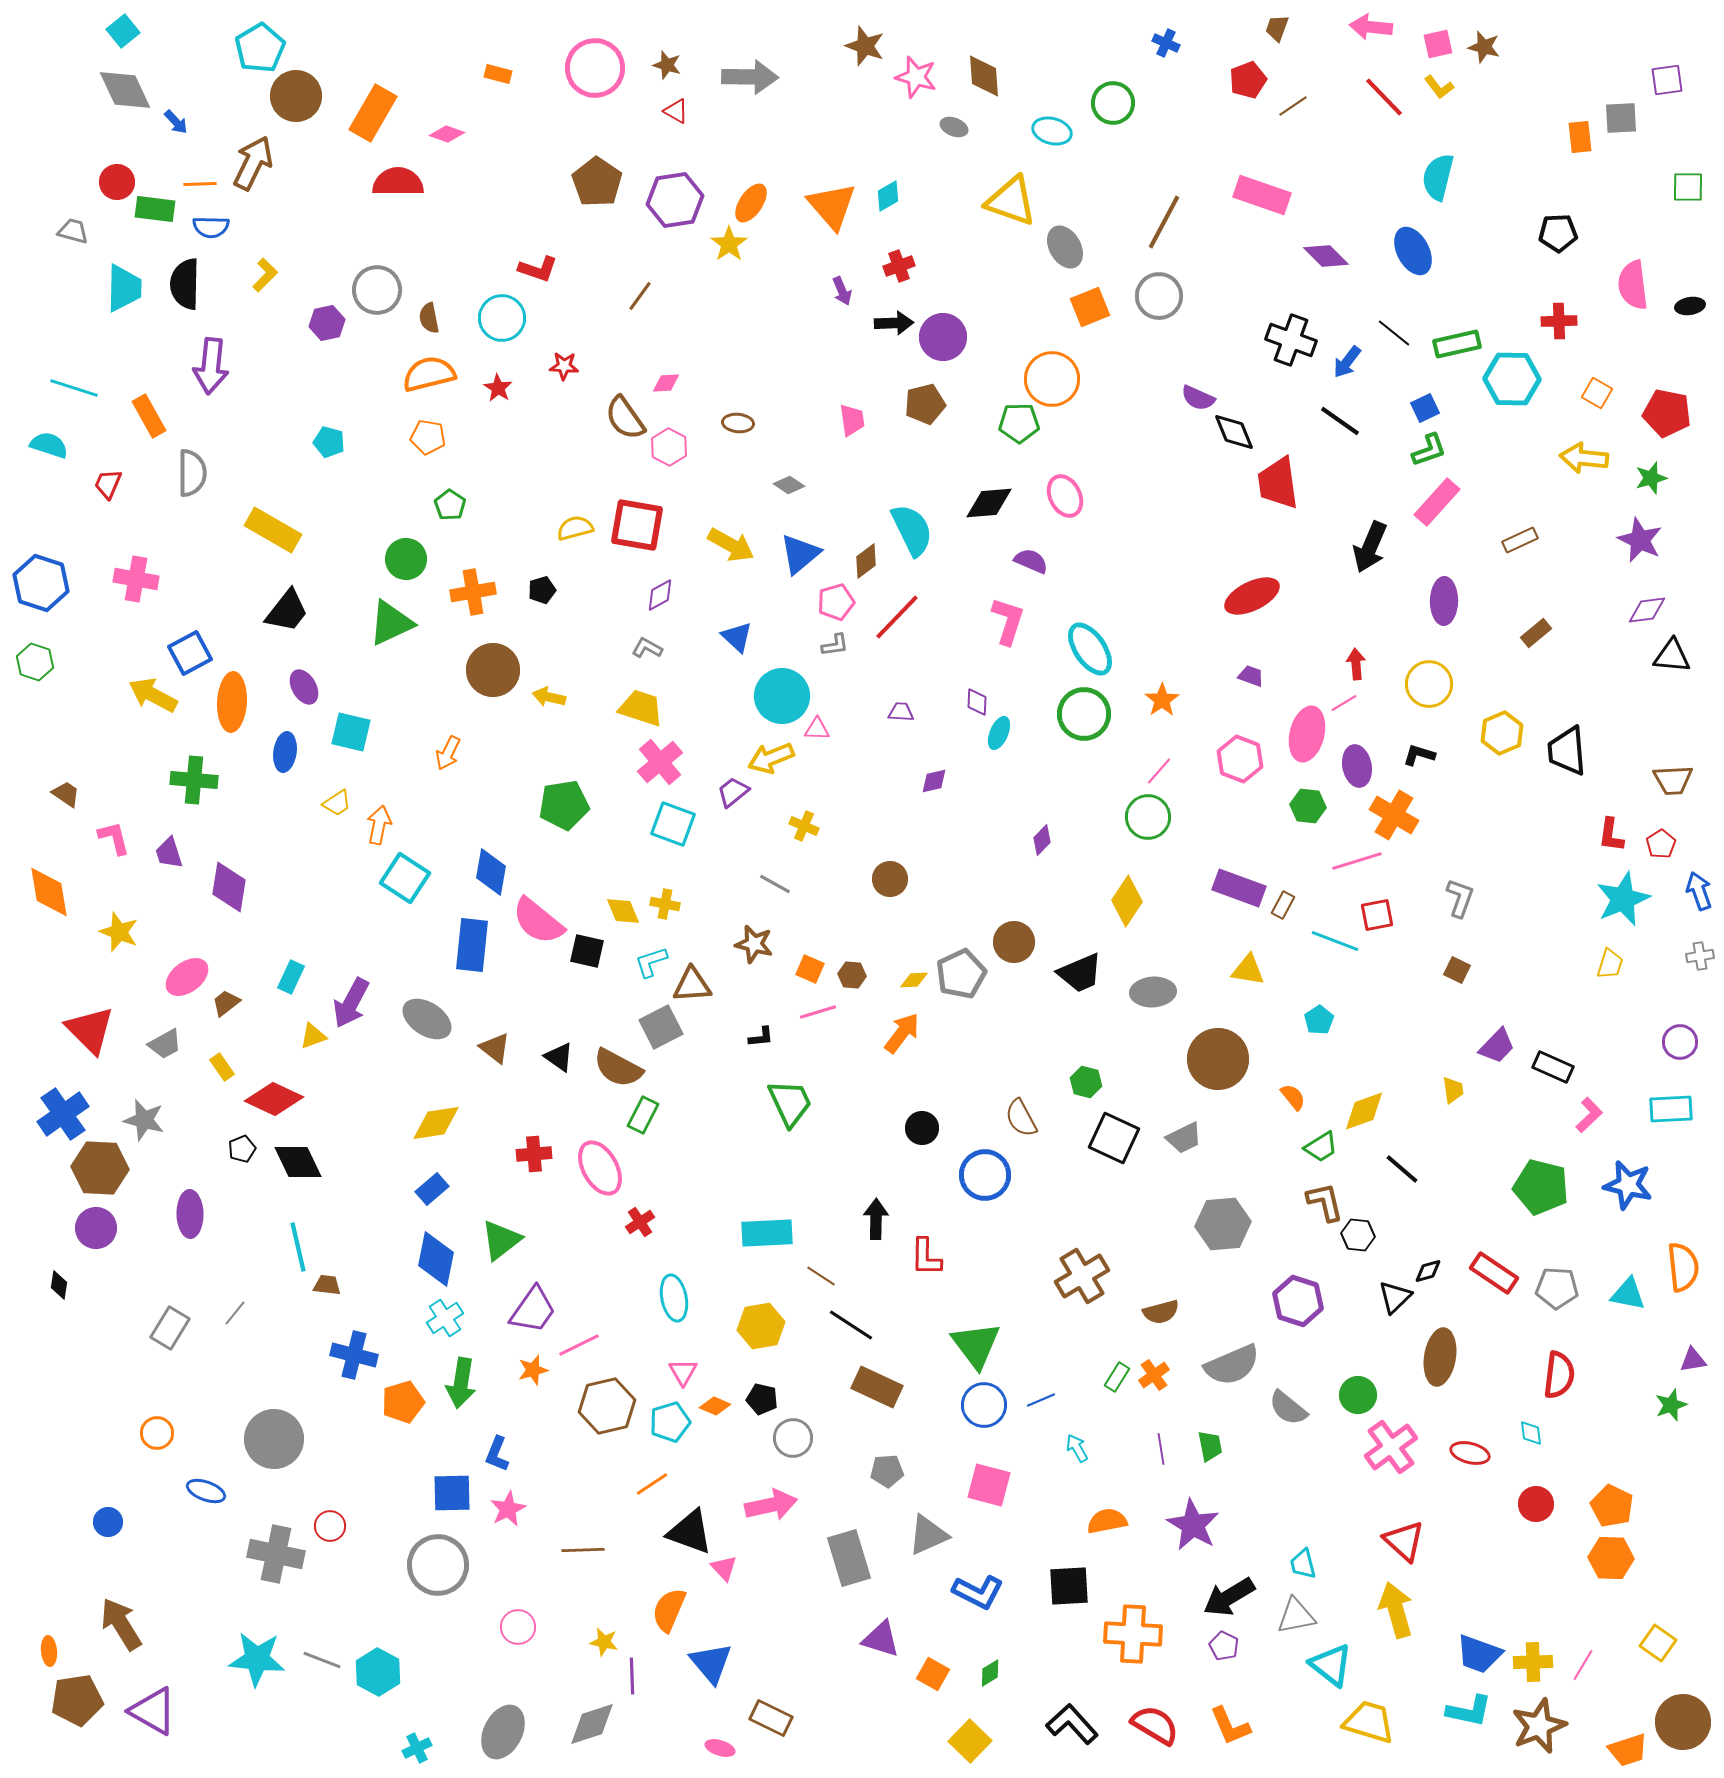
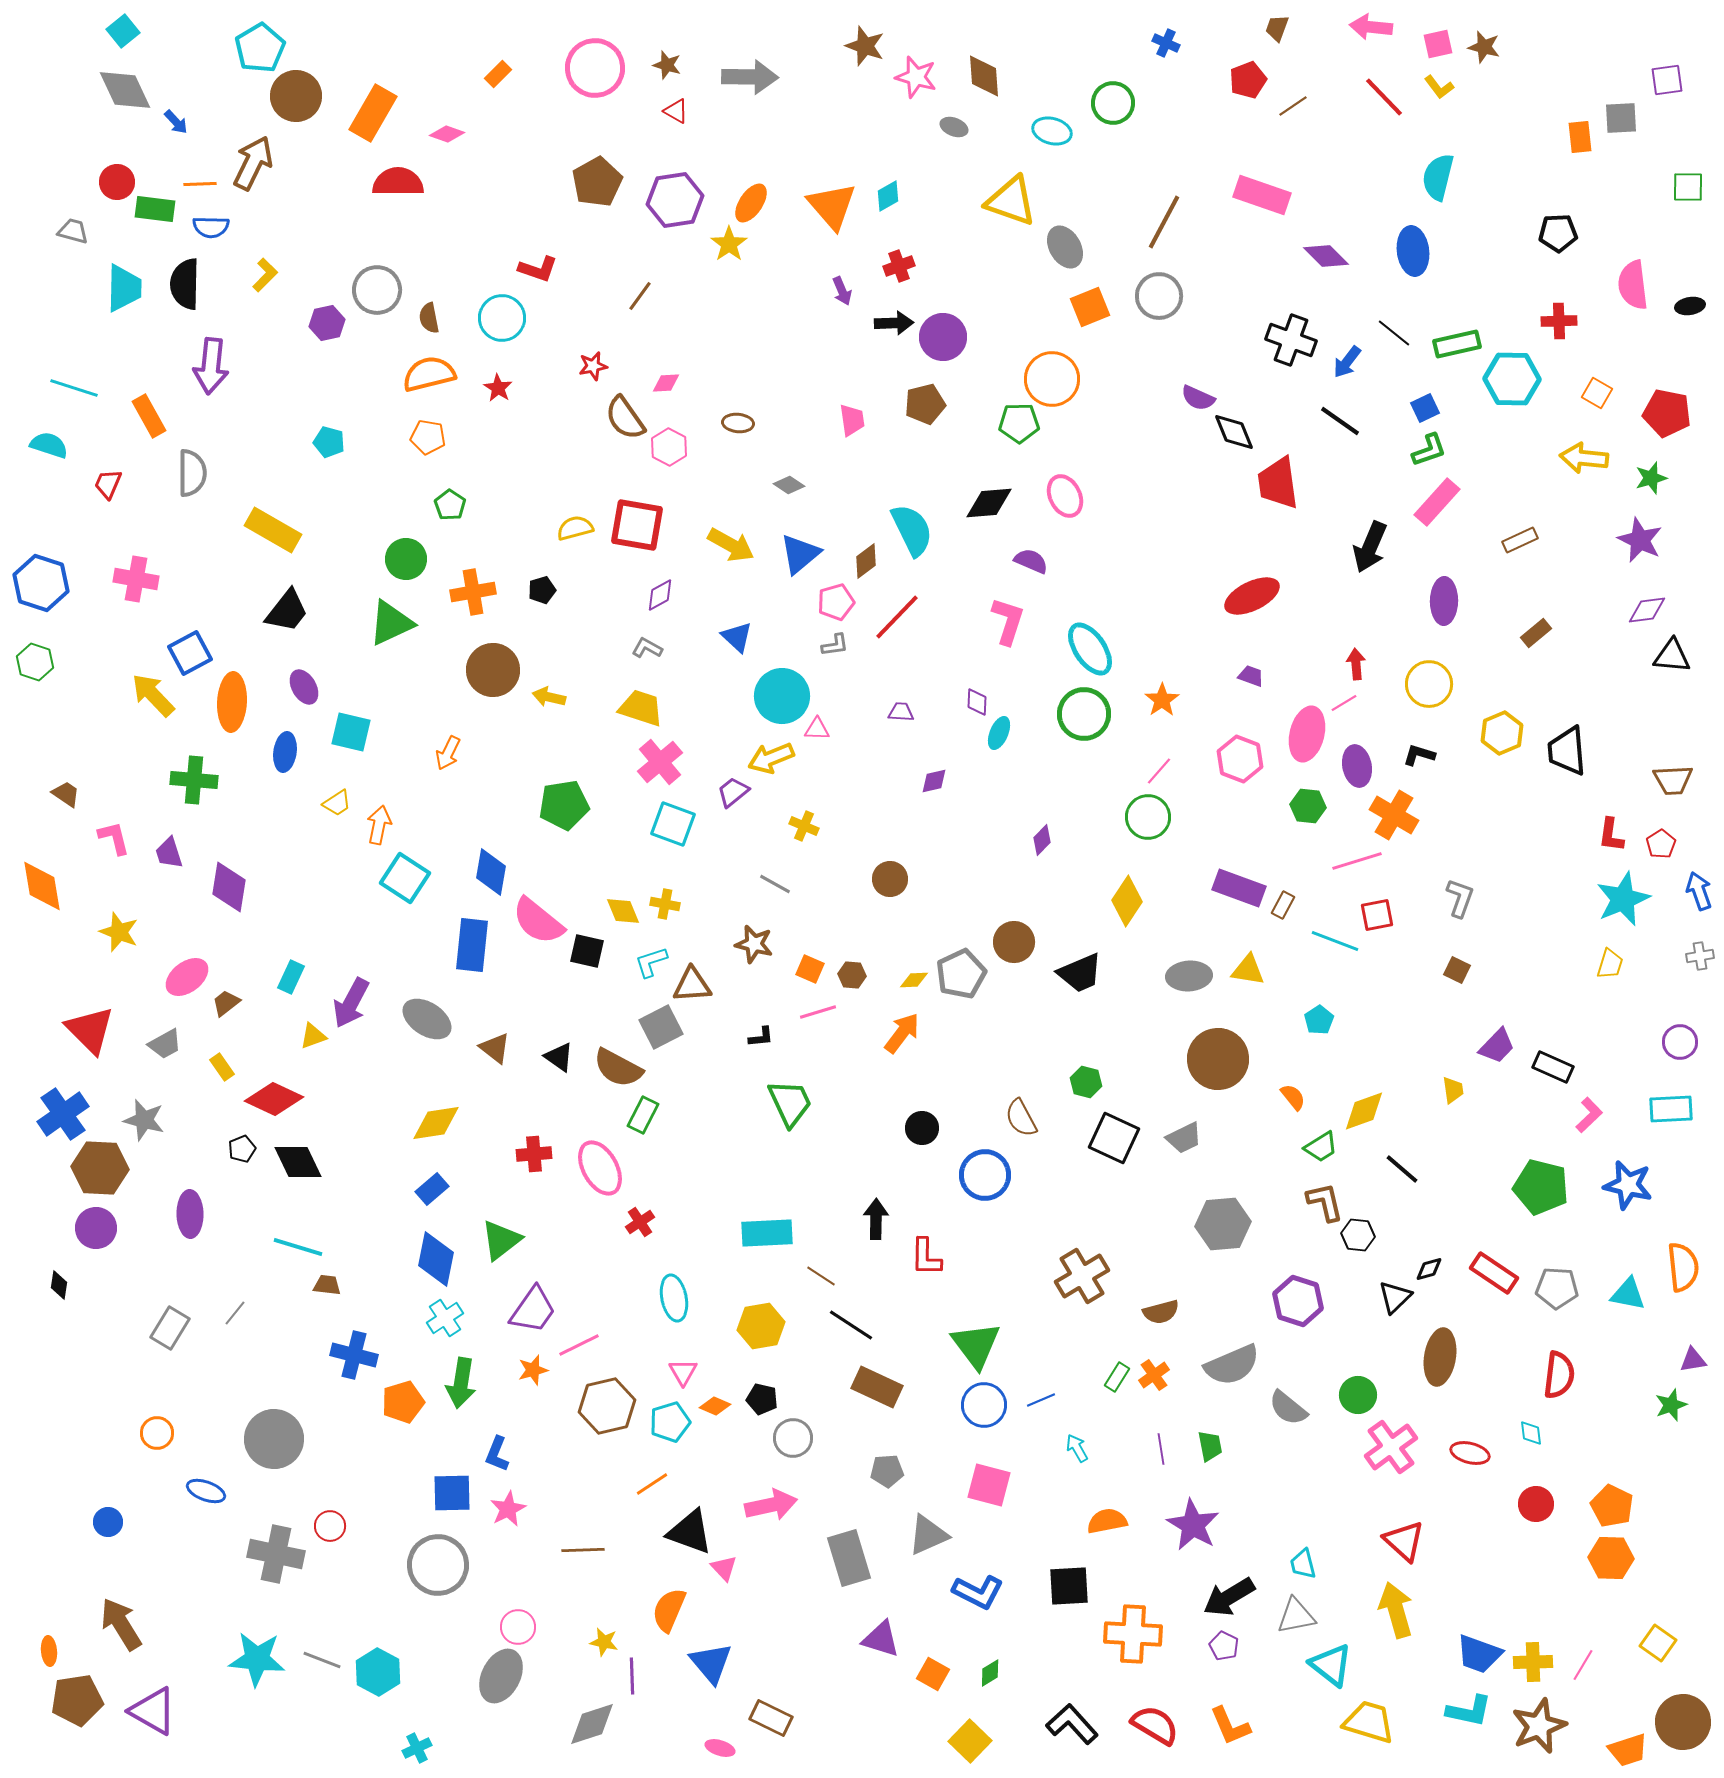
orange rectangle at (498, 74): rotated 60 degrees counterclockwise
brown pentagon at (597, 182): rotated 9 degrees clockwise
blue ellipse at (1413, 251): rotated 21 degrees clockwise
red star at (564, 366): moved 29 px right; rotated 16 degrees counterclockwise
yellow arrow at (153, 695): rotated 18 degrees clockwise
orange diamond at (49, 892): moved 7 px left, 6 px up
gray ellipse at (1153, 992): moved 36 px right, 16 px up
cyan line at (298, 1247): rotated 60 degrees counterclockwise
black diamond at (1428, 1271): moved 1 px right, 2 px up
gray ellipse at (503, 1732): moved 2 px left, 56 px up
